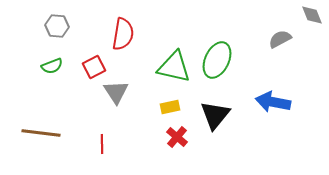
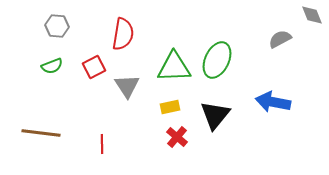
green triangle: rotated 15 degrees counterclockwise
gray triangle: moved 11 px right, 6 px up
